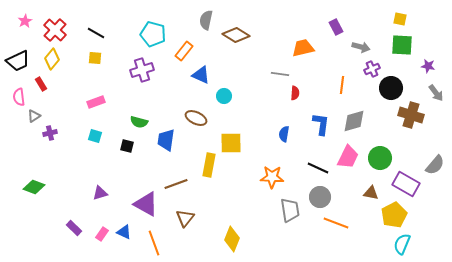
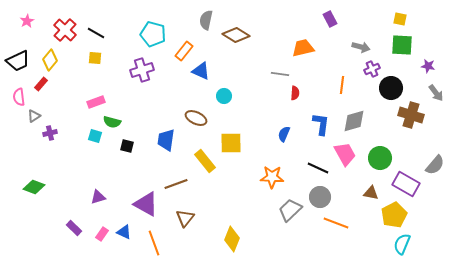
pink star at (25, 21): moved 2 px right
purple rectangle at (336, 27): moved 6 px left, 8 px up
red cross at (55, 30): moved 10 px right
yellow diamond at (52, 59): moved 2 px left, 1 px down
blue triangle at (201, 75): moved 4 px up
red rectangle at (41, 84): rotated 72 degrees clockwise
green semicircle at (139, 122): moved 27 px left
blue semicircle at (284, 134): rotated 14 degrees clockwise
pink trapezoid at (348, 157): moved 3 px left, 3 px up; rotated 55 degrees counterclockwise
yellow rectangle at (209, 165): moved 4 px left, 4 px up; rotated 50 degrees counterclockwise
purple triangle at (100, 193): moved 2 px left, 4 px down
gray trapezoid at (290, 210): rotated 125 degrees counterclockwise
